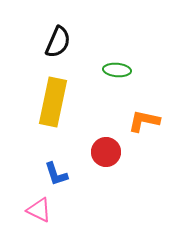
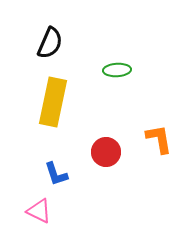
black semicircle: moved 8 px left, 1 px down
green ellipse: rotated 8 degrees counterclockwise
orange L-shape: moved 15 px right, 18 px down; rotated 68 degrees clockwise
pink triangle: moved 1 px down
